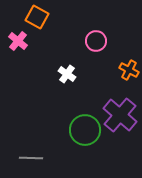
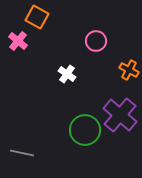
gray line: moved 9 px left, 5 px up; rotated 10 degrees clockwise
